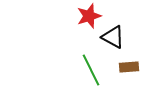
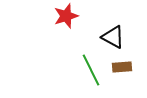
red star: moved 23 px left
brown rectangle: moved 7 px left
